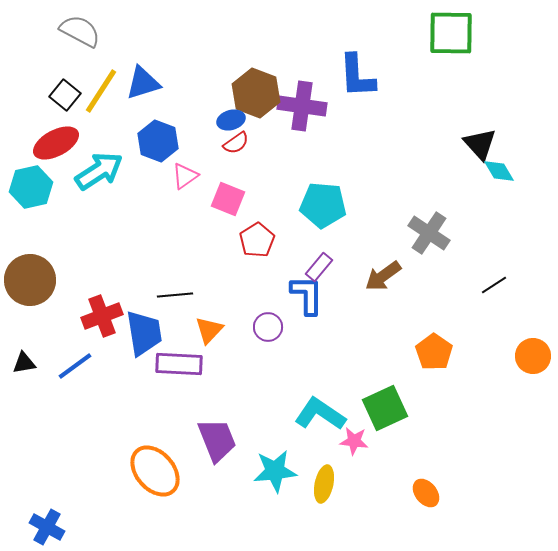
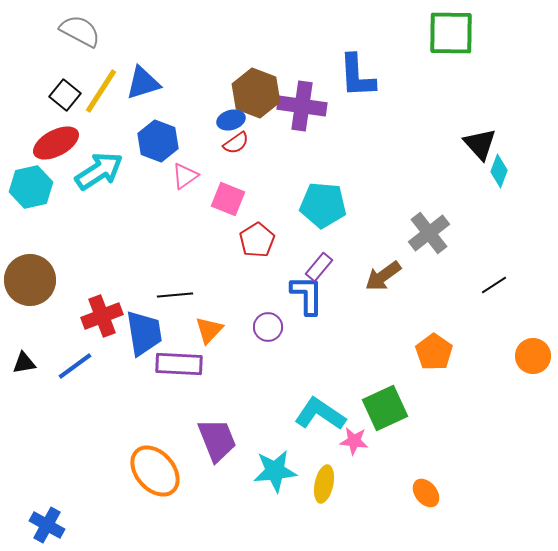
cyan diamond at (499, 171): rotated 52 degrees clockwise
gray cross at (429, 233): rotated 18 degrees clockwise
blue cross at (47, 527): moved 2 px up
